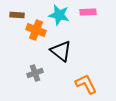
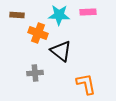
cyan star: rotated 10 degrees counterclockwise
orange cross: moved 2 px right, 3 px down
gray cross: rotated 14 degrees clockwise
orange L-shape: rotated 15 degrees clockwise
